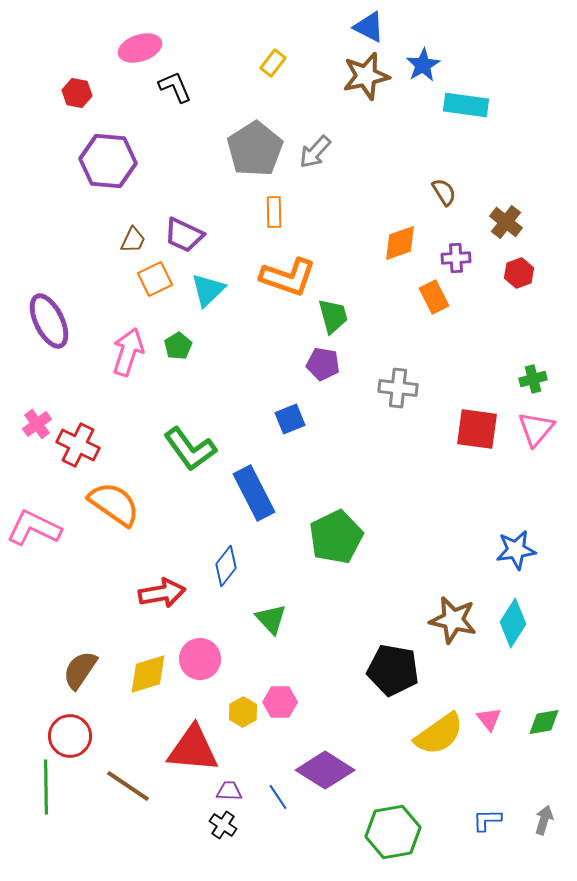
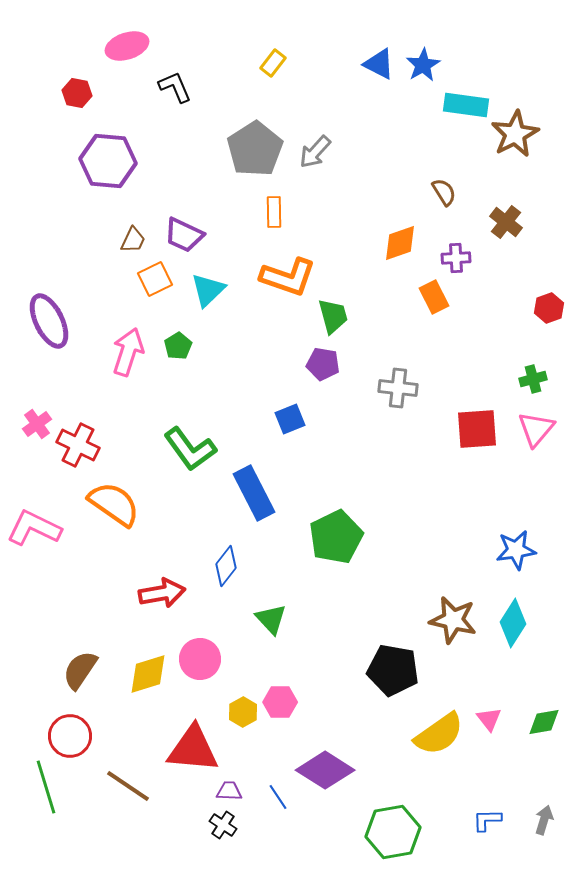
blue triangle at (369, 27): moved 10 px right, 37 px down
pink ellipse at (140, 48): moved 13 px left, 2 px up
brown star at (366, 76): moved 149 px right, 58 px down; rotated 15 degrees counterclockwise
red hexagon at (519, 273): moved 30 px right, 35 px down
red square at (477, 429): rotated 12 degrees counterclockwise
green line at (46, 787): rotated 16 degrees counterclockwise
